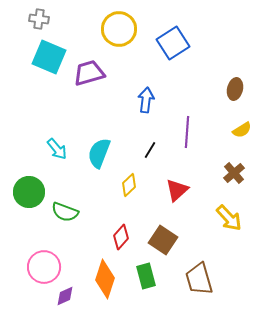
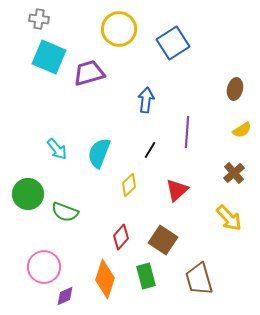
green circle: moved 1 px left, 2 px down
